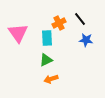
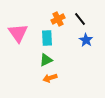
orange cross: moved 1 px left, 4 px up
blue star: rotated 24 degrees clockwise
orange arrow: moved 1 px left, 1 px up
